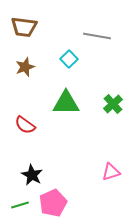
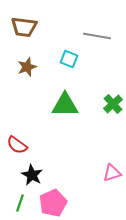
cyan square: rotated 24 degrees counterclockwise
brown star: moved 2 px right
green triangle: moved 1 px left, 2 px down
red semicircle: moved 8 px left, 20 px down
pink triangle: moved 1 px right, 1 px down
green line: moved 2 px up; rotated 54 degrees counterclockwise
